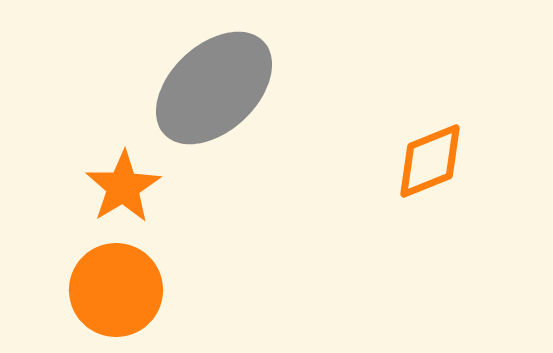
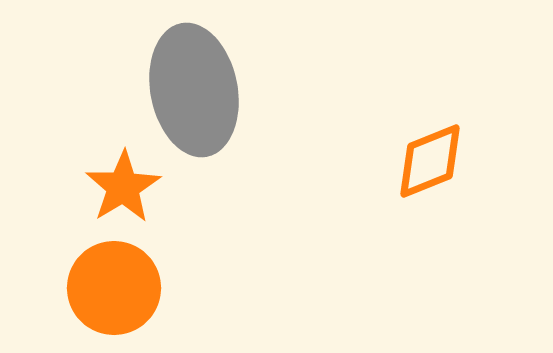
gray ellipse: moved 20 px left, 2 px down; rotated 58 degrees counterclockwise
orange circle: moved 2 px left, 2 px up
